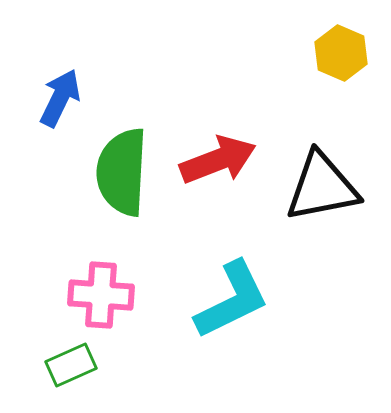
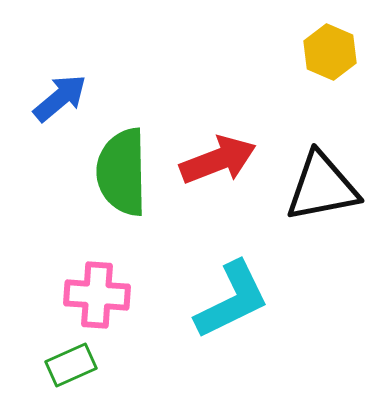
yellow hexagon: moved 11 px left, 1 px up
blue arrow: rotated 24 degrees clockwise
green semicircle: rotated 4 degrees counterclockwise
pink cross: moved 4 px left
